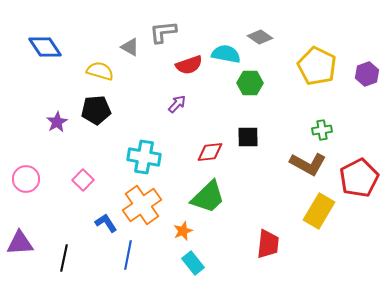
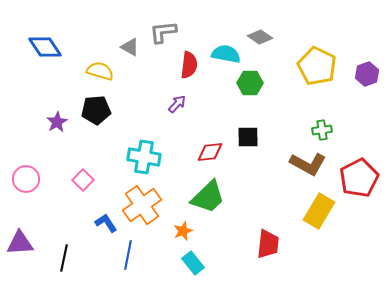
red semicircle: rotated 64 degrees counterclockwise
